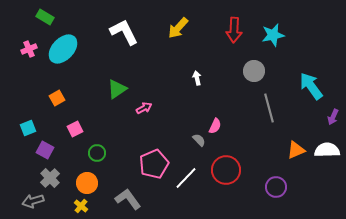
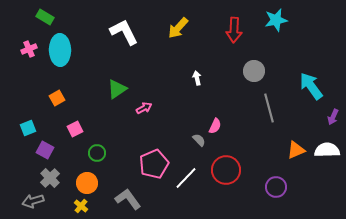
cyan star: moved 3 px right, 15 px up
cyan ellipse: moved 3 px left, 1 px down; rotated 44 degrees counterclockwise
